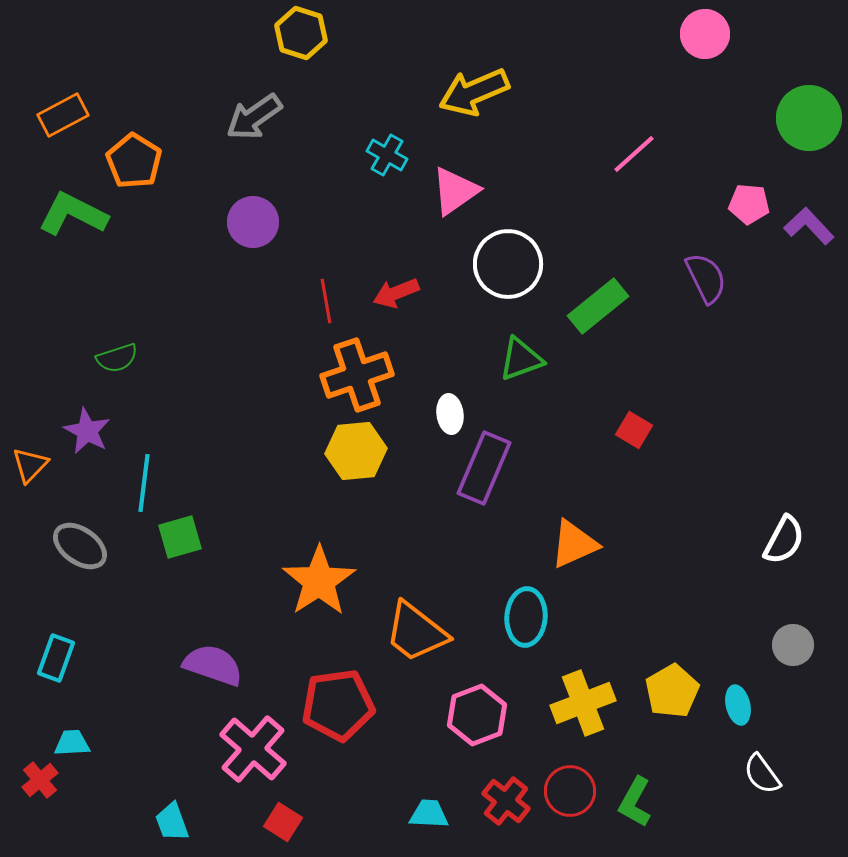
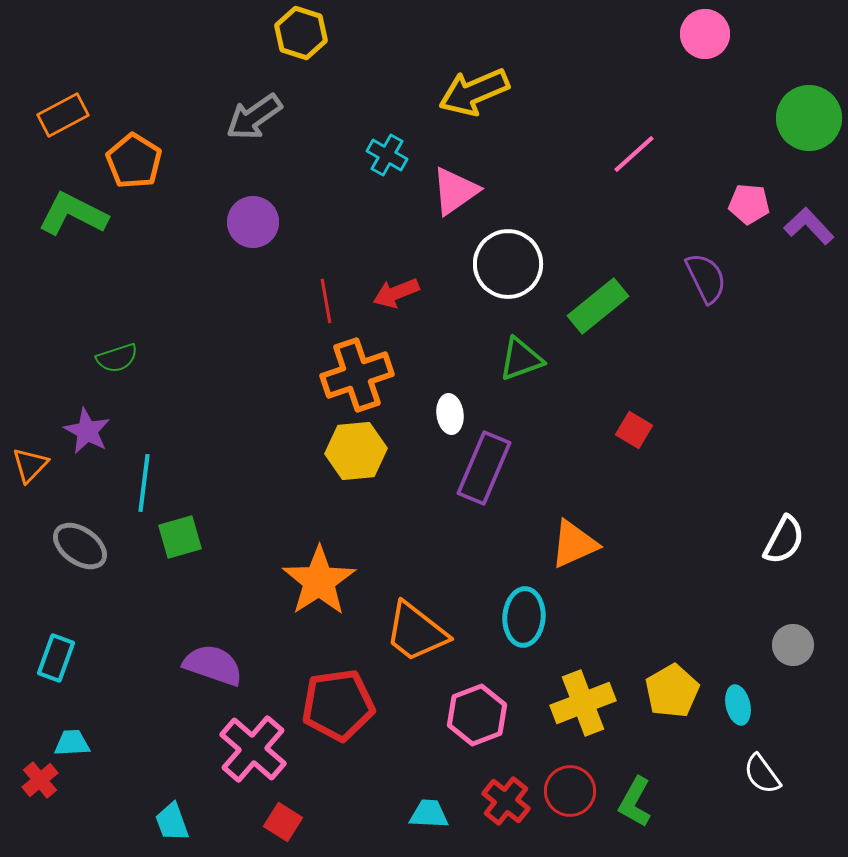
cyan ellipse at (526, 617): moved 2 px left
